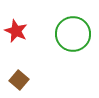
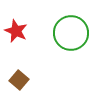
green circle: moved 2 px left, 1 px up
